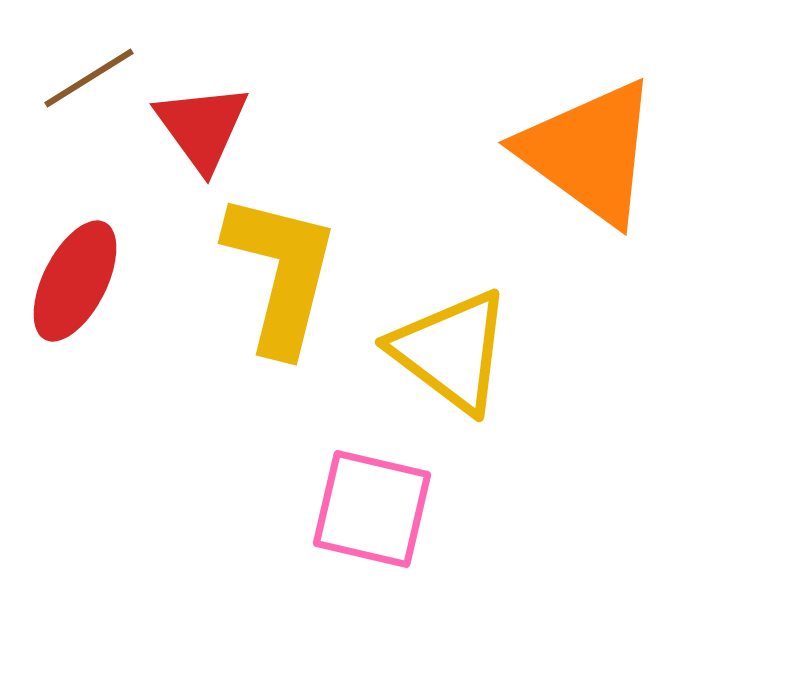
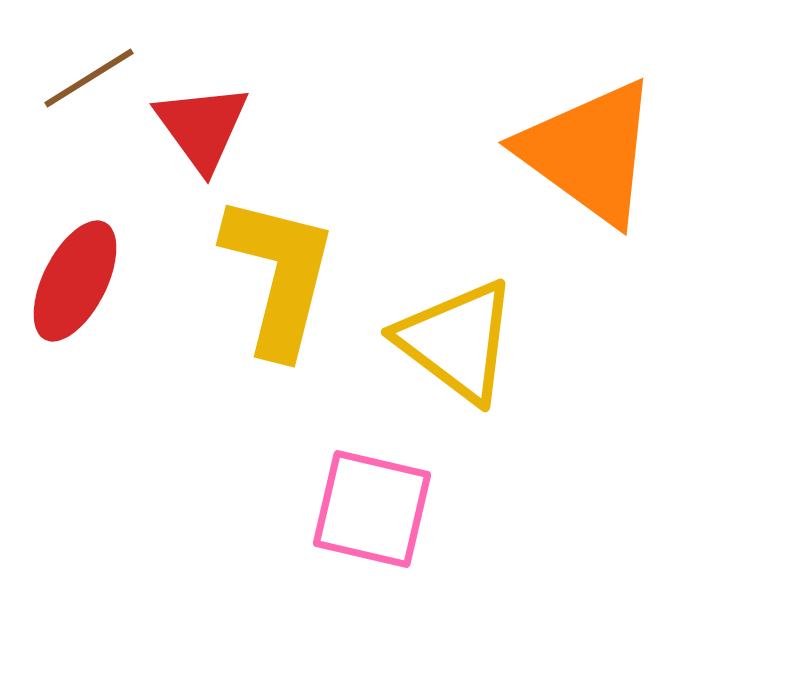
yellow L-shape: moved 2 px left, 2 px down
yellow triangle: moved 6 px right, 10 px up
